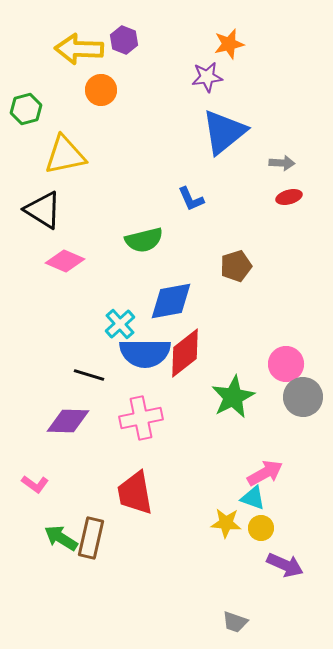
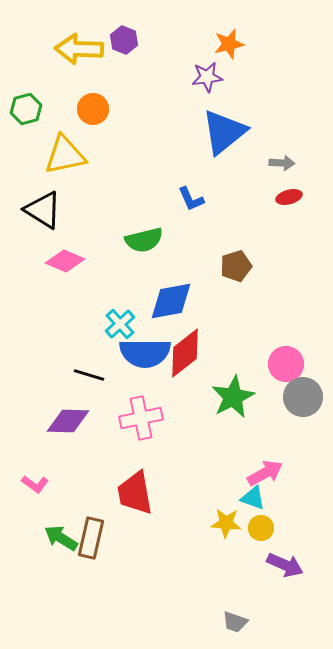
orange circle: moved 8 px left, 19 px down
